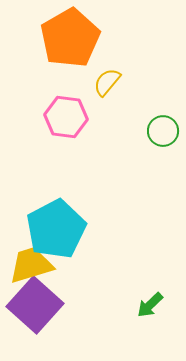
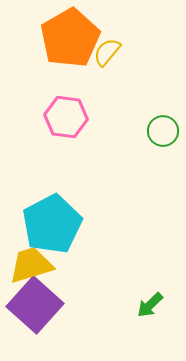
yellow semicircle: moved 30 px up
cyan pentagon: moved 4 px left, 5 px up
